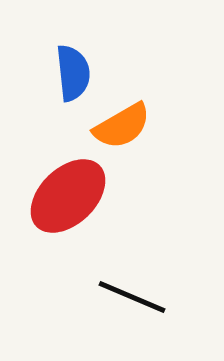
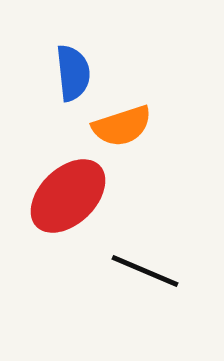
orange semicircle: rotated 12 degrees clockwise
black line: moved 13 px right, 26 px up
